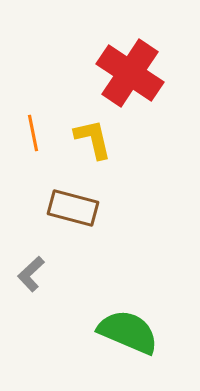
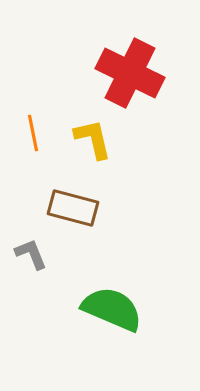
red cross: rotated 8 degrees counterclockwise
gray L-shape: moved 20 px up; rotated 111 degrees clockwise
green semicircle: moved 16 px left, 23 px up
